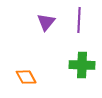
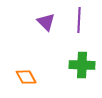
purple triangle: rotated 24 degrees counterclockwise
